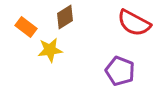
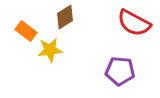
orange rectangle: moved 4 px down
purple pentagon: rotated 16 degrees counterclockwise
